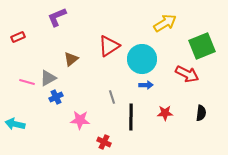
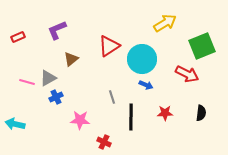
purple L-shape: moved 13 px down
blue arrow: rotated 24 degrees clockwise
